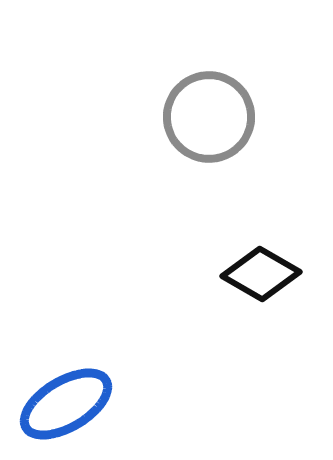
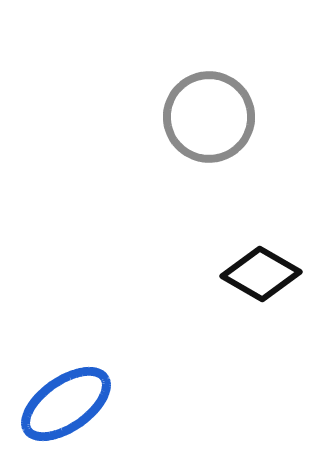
blue ellipse: rotated 4 degrees counterclockwise
